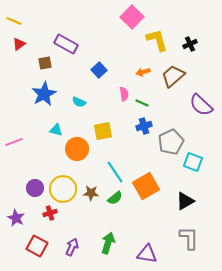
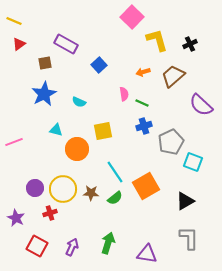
blue square: moved 5 px up
